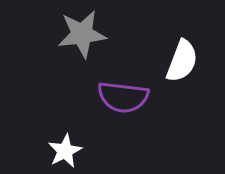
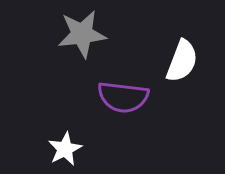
white star: moved 2 px up
